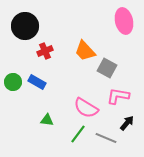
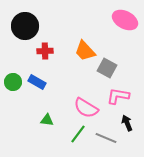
pink ellipse: moved 1 px right, 1 px up; rotated 50 degrees counterclockwise
red cross: rotated 21 degrees clockwise
black arrow: rotated 63 degrees counterclockwise
